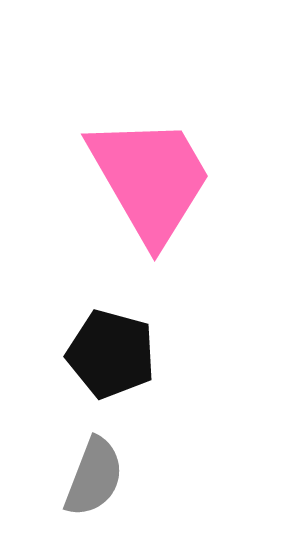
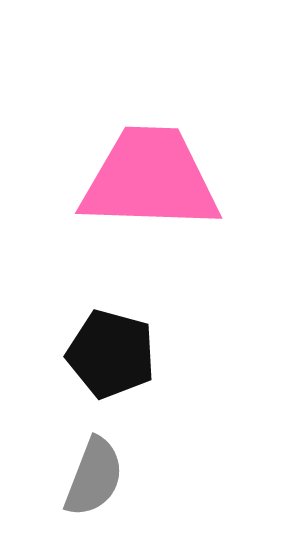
pink trapezoid: rotated 58 degrees counterclockwise
